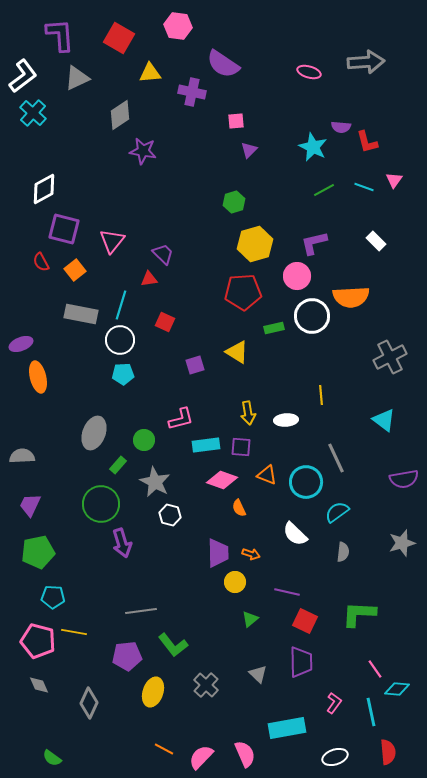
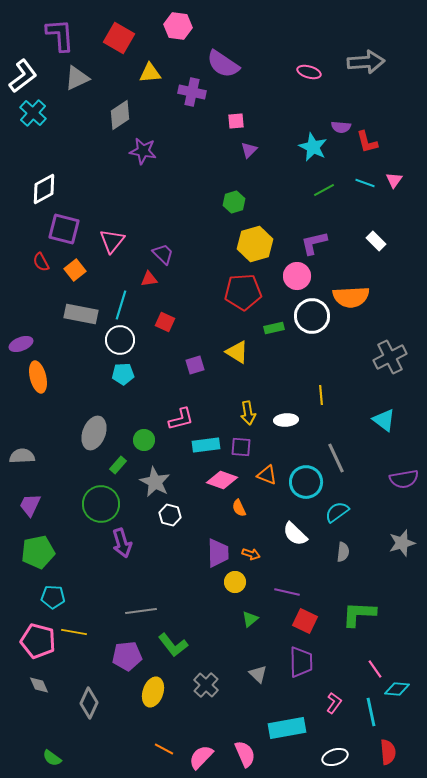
cyan line at (364, 187): moved 1 px right, 4 px up
